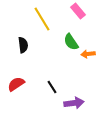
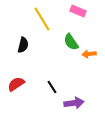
pink rectangle: rotated 28 degrees counterclockwise
black semicircle: rotated 21 degrees clockwise
orange arrow: moved 1 px right
